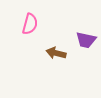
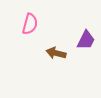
purple trapezoid: rotated 75 degrees counterclockwise
